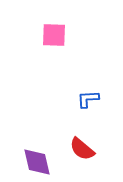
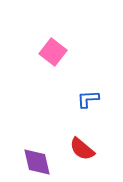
pink square: moved 1 px left, 17 px down; rotated 36 degrees clockwise
